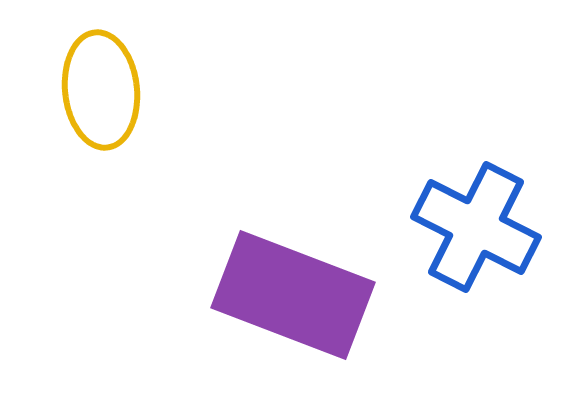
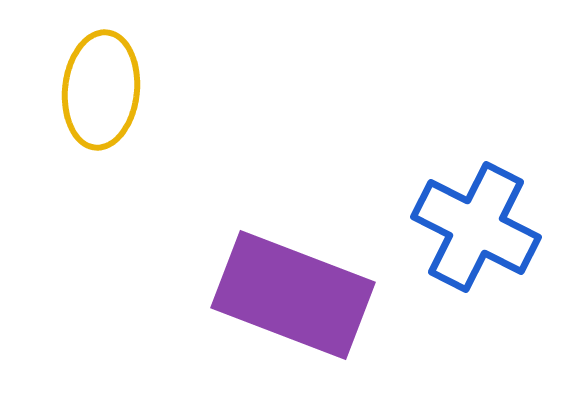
yellow ellipse: rotated 12 degrees clockwise
